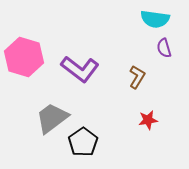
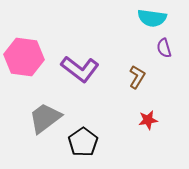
cyan semicircle: moved 3 px left, 1 px up
pink hexagon: rotated 9 degrees counterclockwise
gray trapezoid: moved 7 px left
